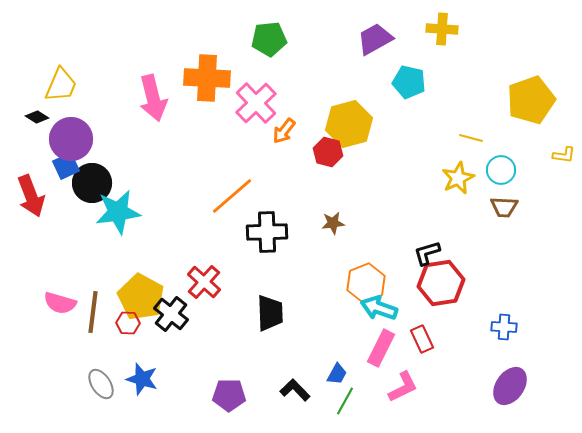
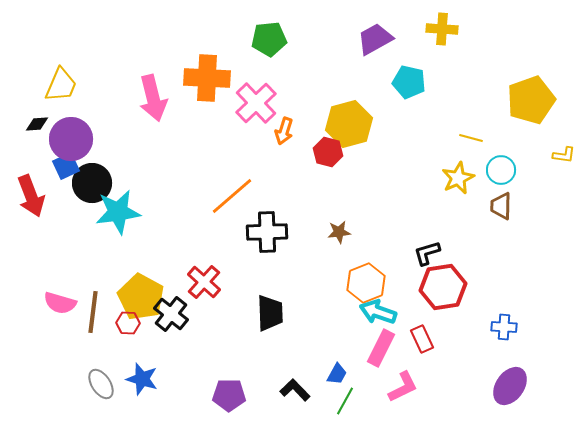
black diamond at (37, 117): moved 7 px down; rotated 35 degrees counterclockwise
orange arrow at (284, 131): rotated 20 degrees counterclockwise
brown trapezoid at (504, 207): moved 3 px left, 1 px up; rotated 88 degrees clockwise
brown star at (333, 223): moved 6 px right, 9 px down
red hexagon at (441, 283): moved 2 px right, 4 px down
cyan arrow at (379, 308): moved 1 px left, 4 px down
